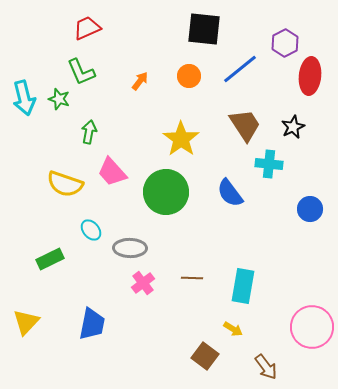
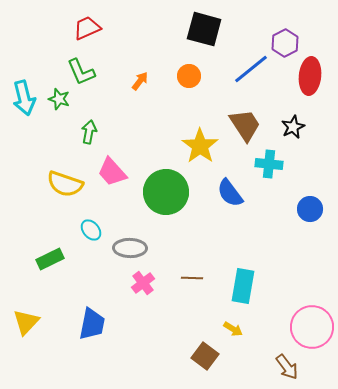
black square: rotated 9 degrees clockwise
blue line: moved 11 px right
yellow star: moved 19 px right, 7 px down
brown arrow: moved 21 px right
